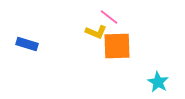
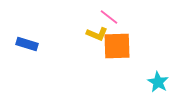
yellow L-shape: moved 1 px right, 2 px down
